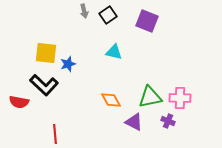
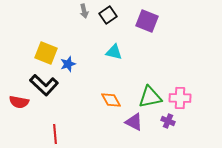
yellow square: rotated 15 degrees clockwise
